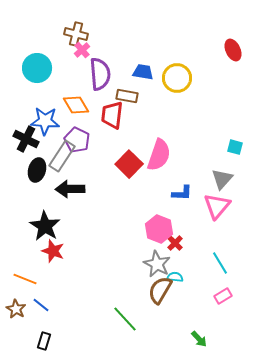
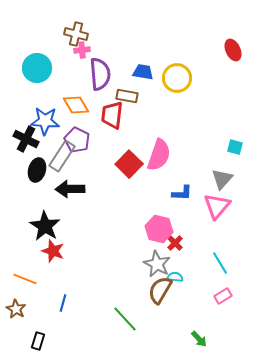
pink cross: rotated 35 degrees clockwise
pink hexagon: rotated 8 degrees counterclockwise
blue line: moved 22 px right, 2 px up; rotated 66 degrees clockwise
black rectangle: moved 6 px left
